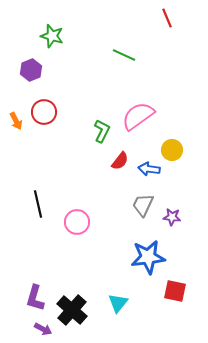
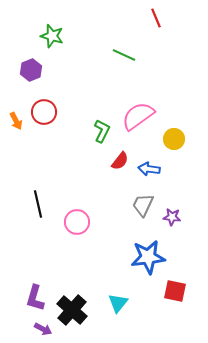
red line: moved 11 px left
yellow circle: moved 2 px right, 11 px up
